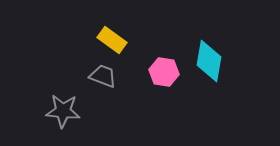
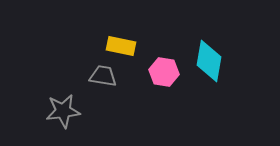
yellow rectangle: moved 9 px right, 6 px down; rotated 24 degrees counterclockwise
gray trapezoid: rotated 12 degrees counterclockwise
gray star: rotated 12 degrees counterclockwise
